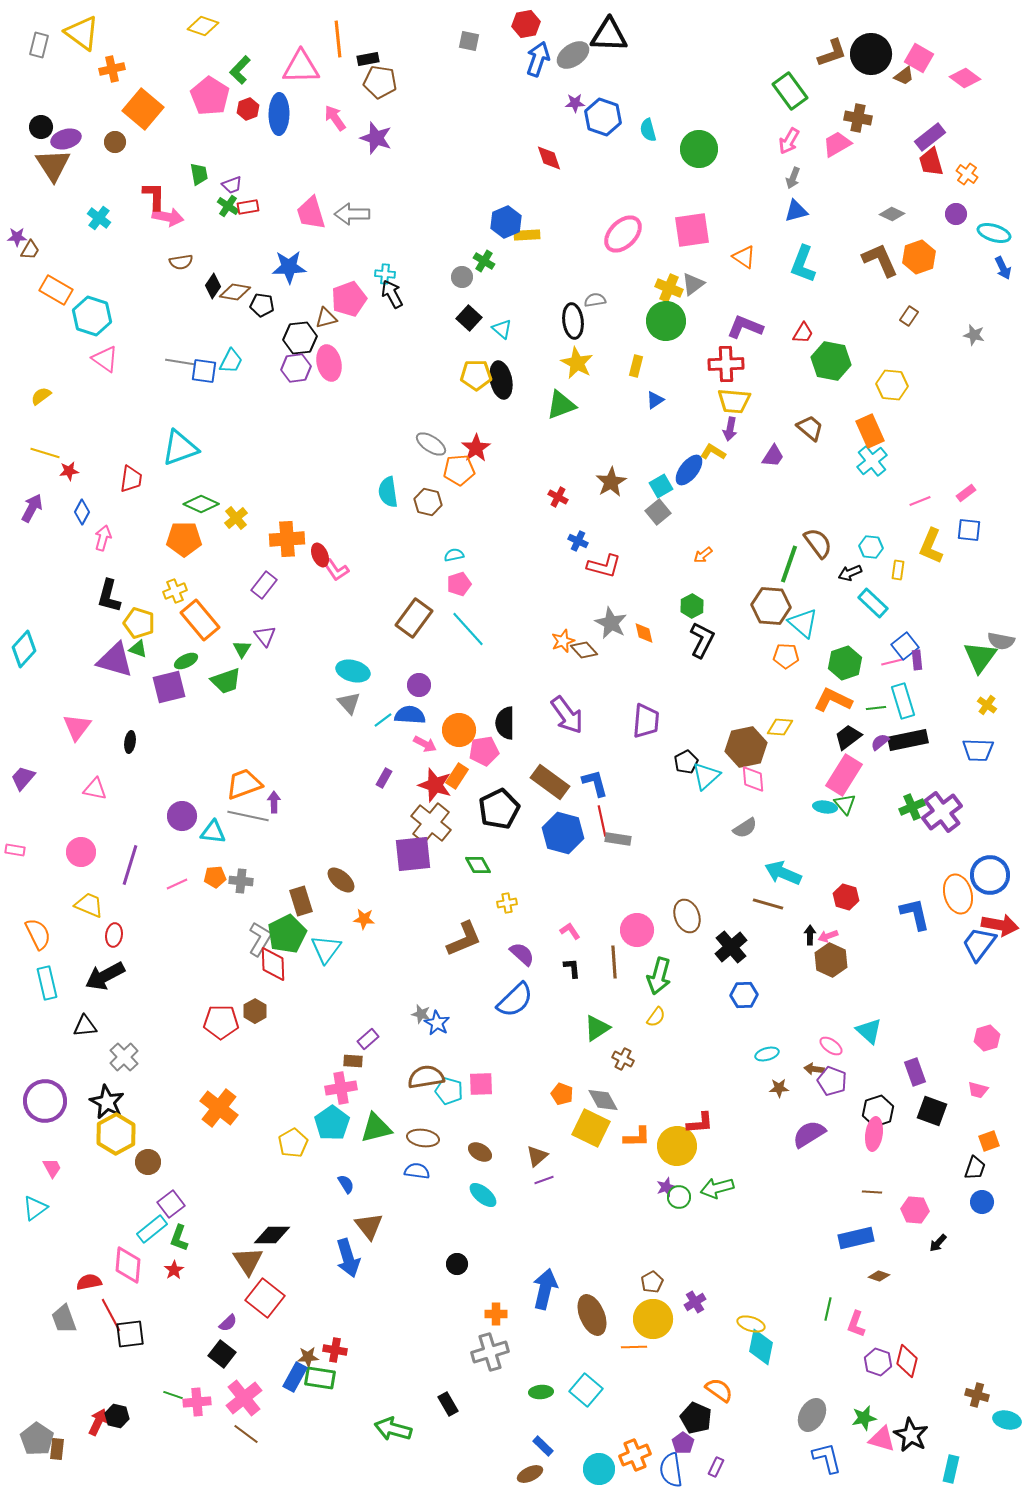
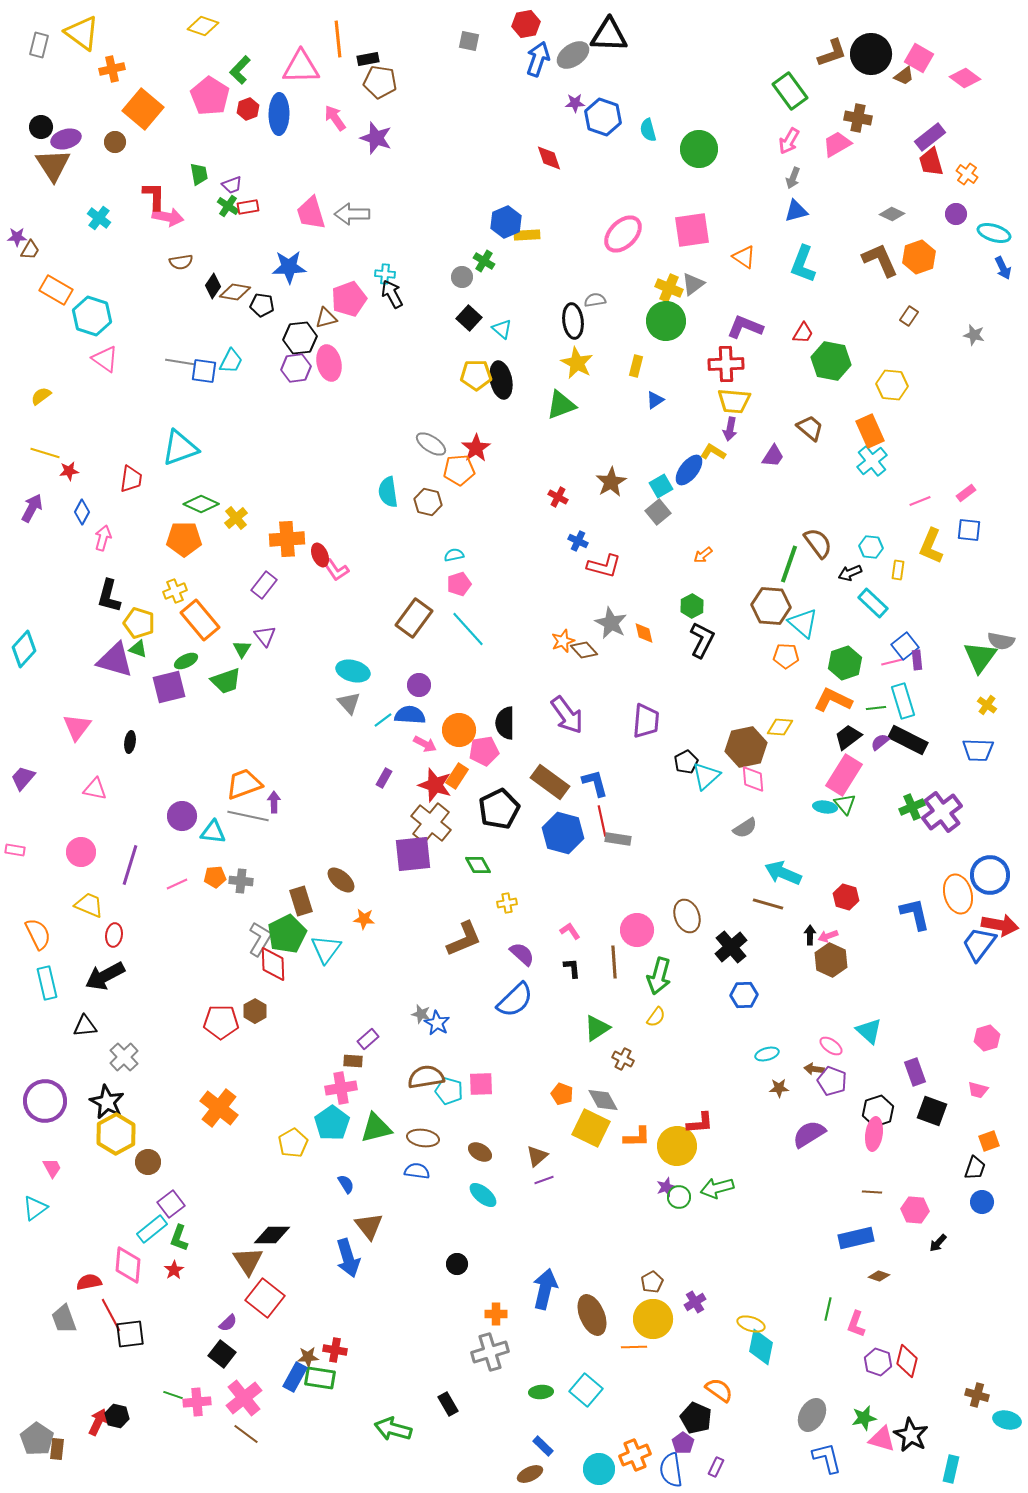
black rectangle at (908, 740): rotated 39 degrees clockwise
